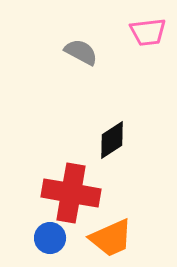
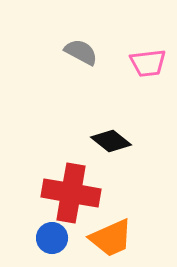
pink trapezoid: moved 31 px down
black diamond: moved 1 px left, 1 px down; rotated 72 degrees clockwise
blue circle: moved 2 px right
